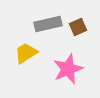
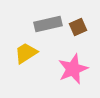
pink star: moved 5 px right
